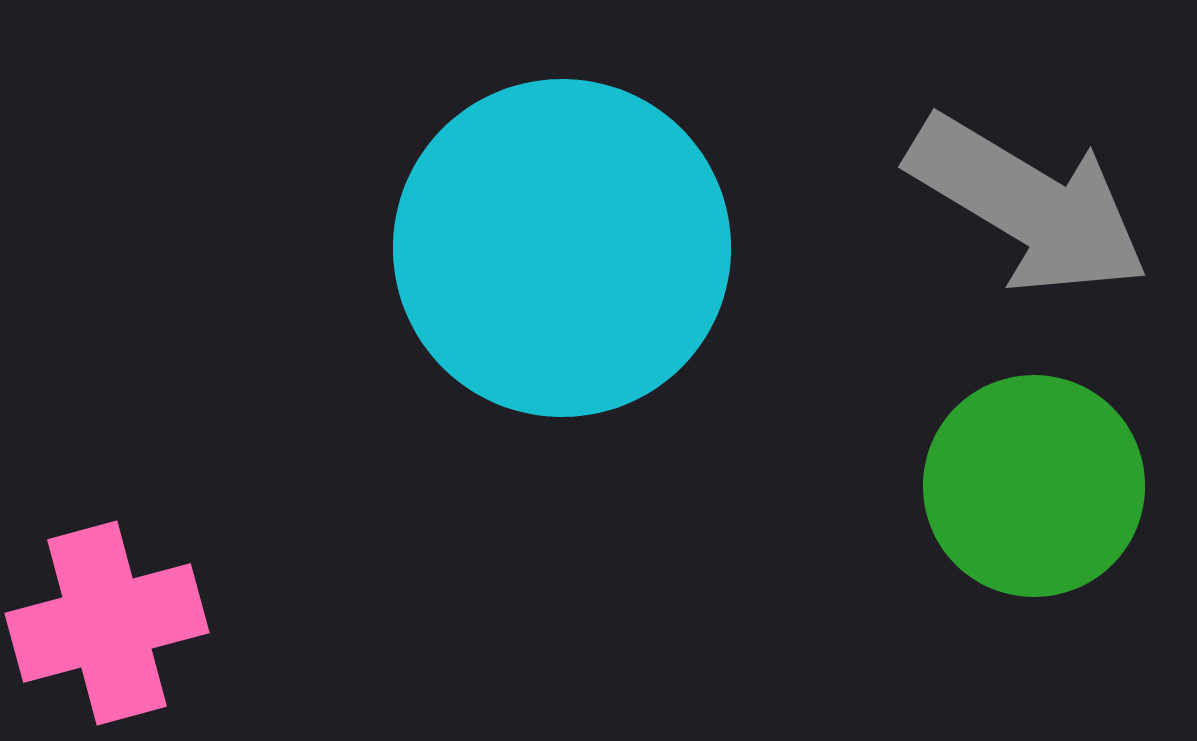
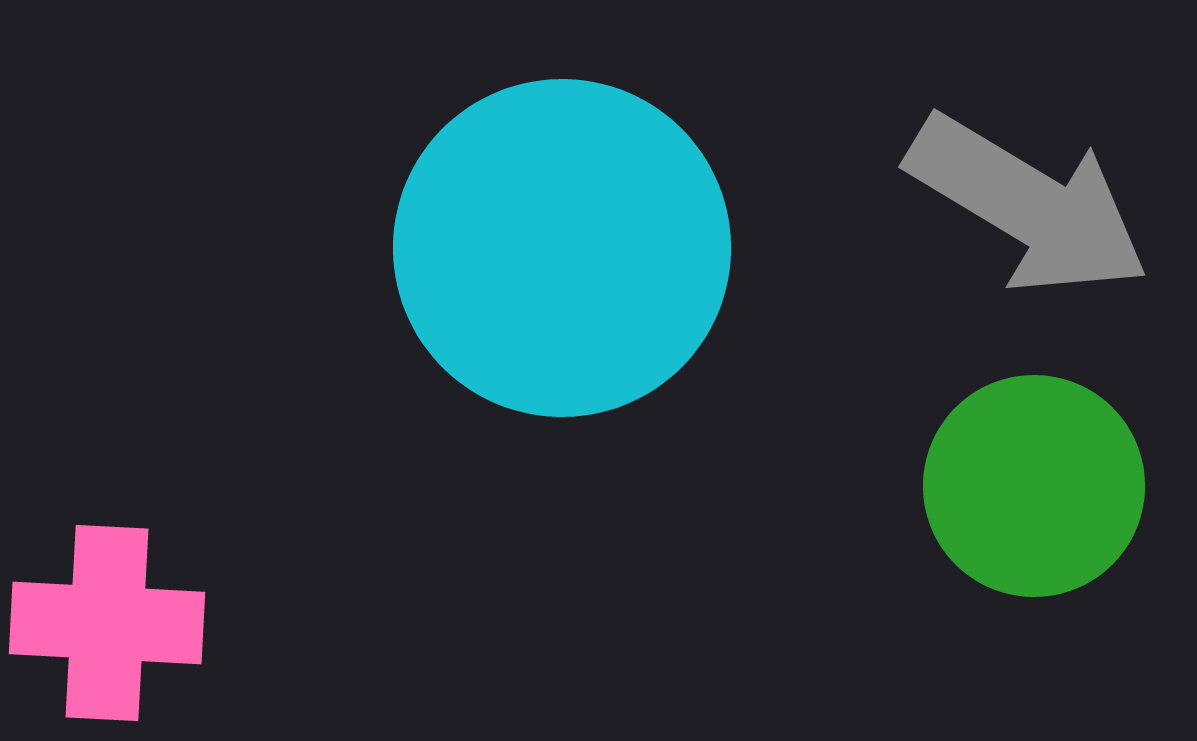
pink cross: rotated 18 degrees clockwise
